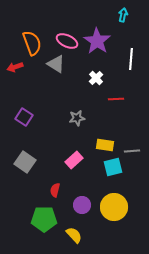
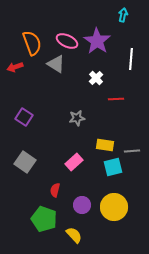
pink rectangle: moved 2 px down
green pentagon: rotated 20 degrees clockwise
